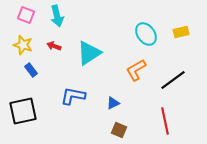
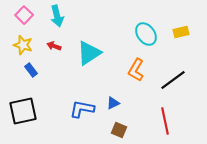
pink square: moved 2 px left; rotated 24 degrees clockwise
orange L-shape: rotated 30 degrees counterclockwise
blue L-shape: moved 9 px right, 13 px down
